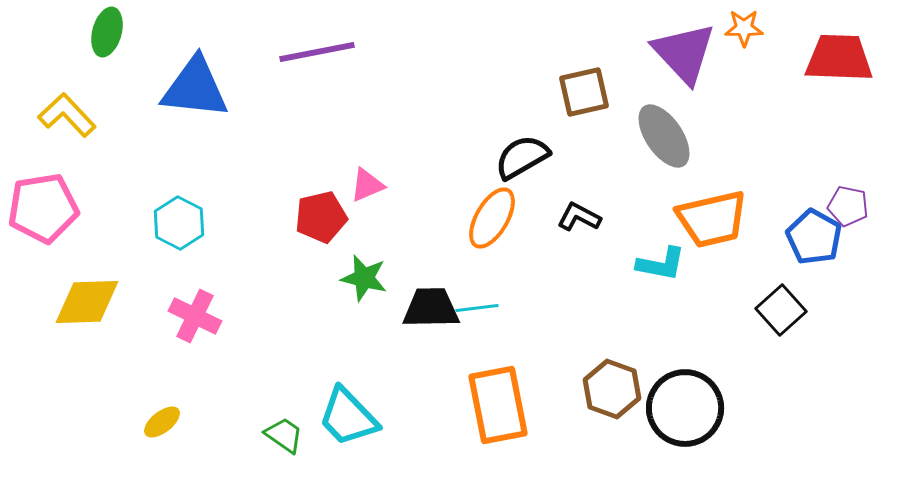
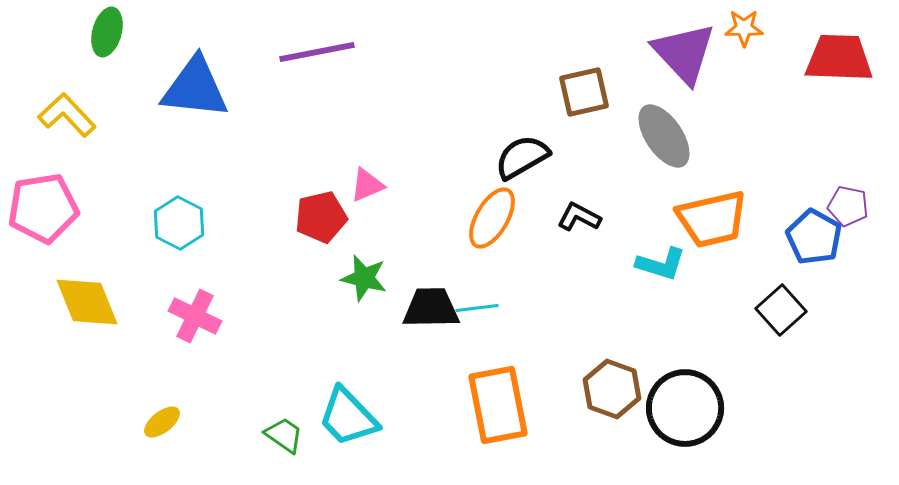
cyan L-shape: rotated 6 degrees clockwise
yellow diamond: rotated 70 degrees clockwise
